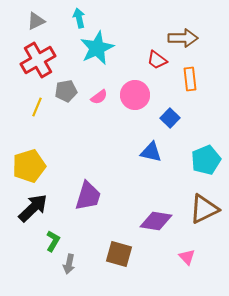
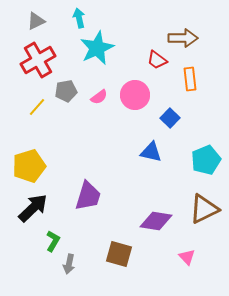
yellow line: rotated 18 degrees clockwise
